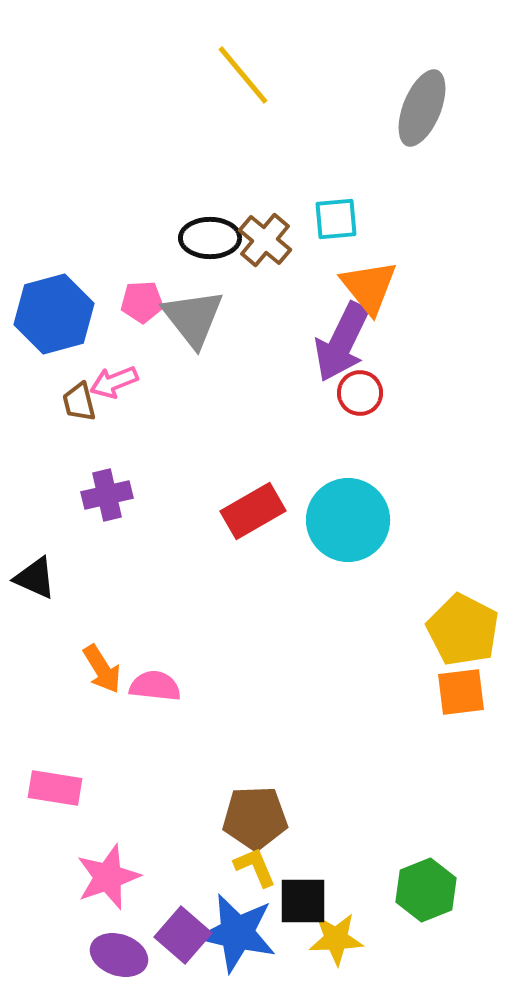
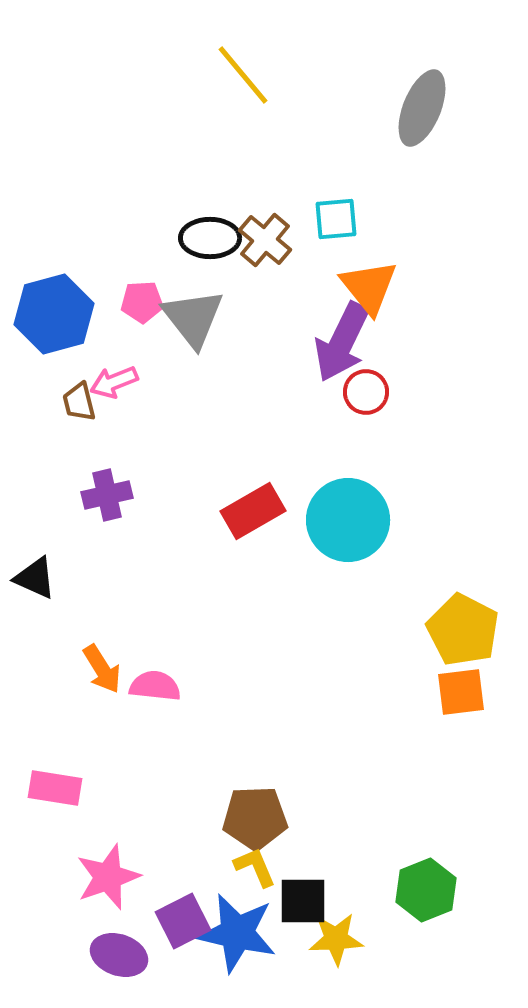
red circle: moved 6 px right, 1 px up
purple square: moved 14 px up; rotated 22 degrees clockwise
